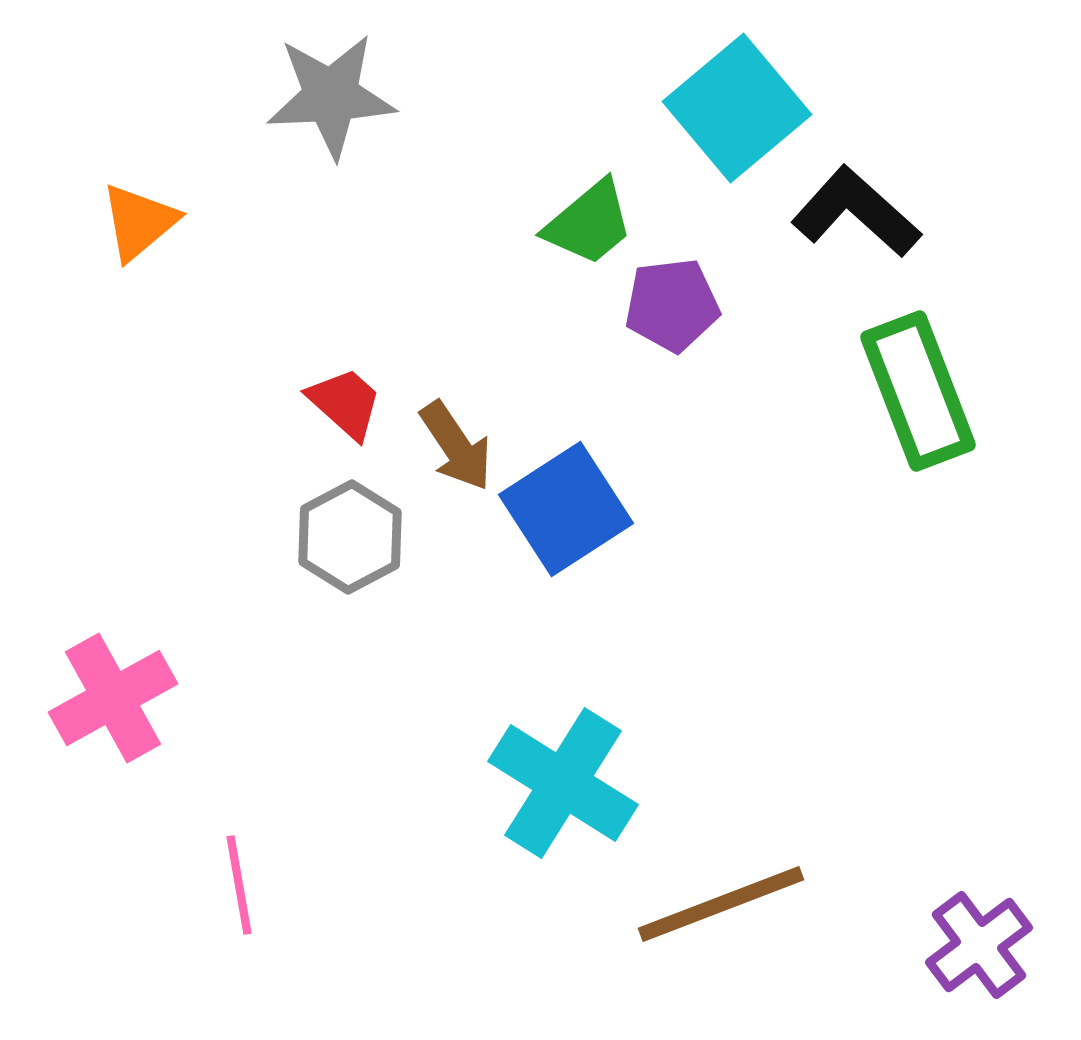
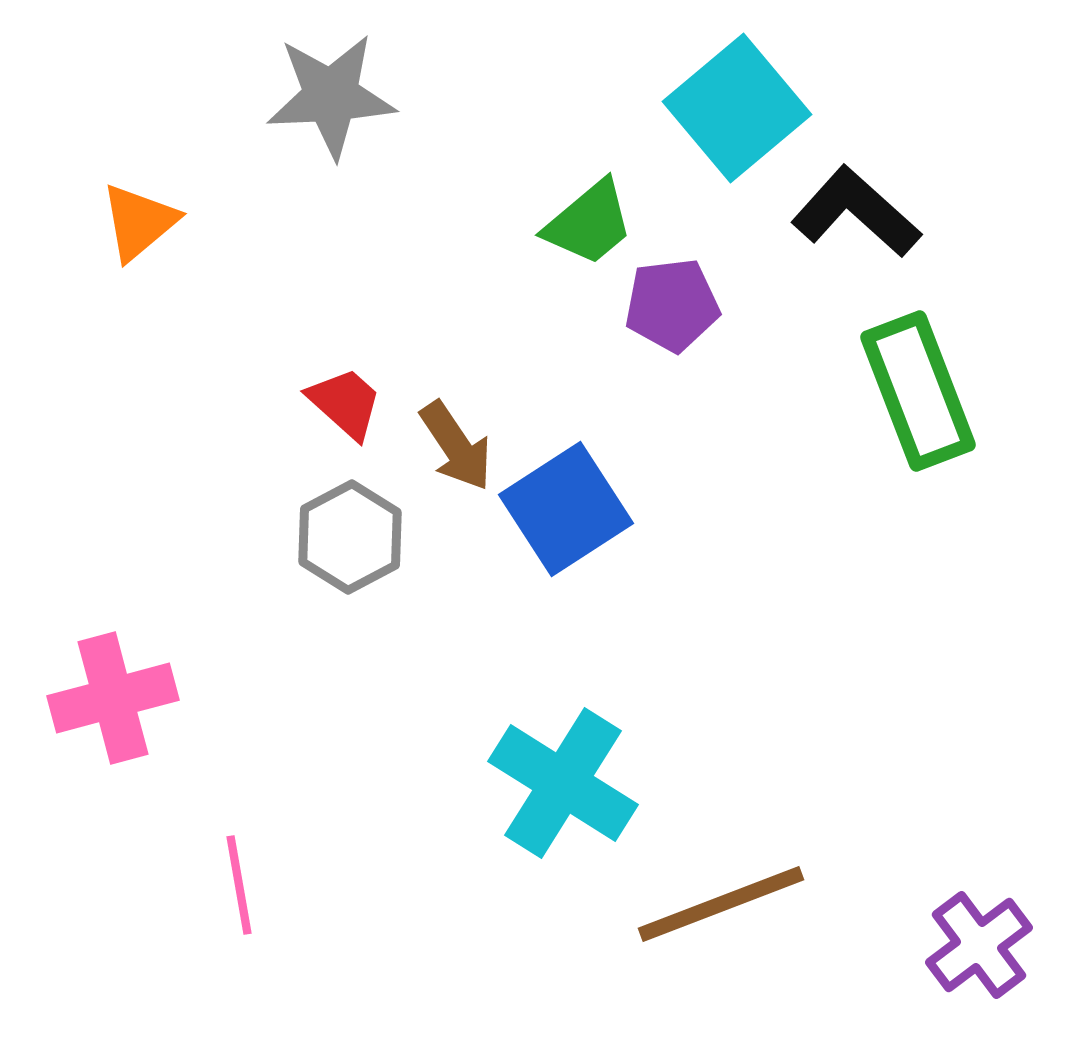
pink cross: rotated 14 degrees clockwise
